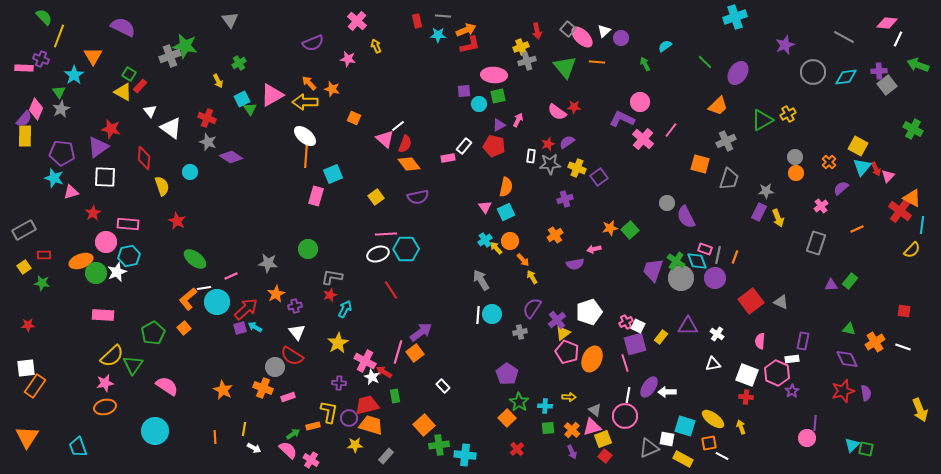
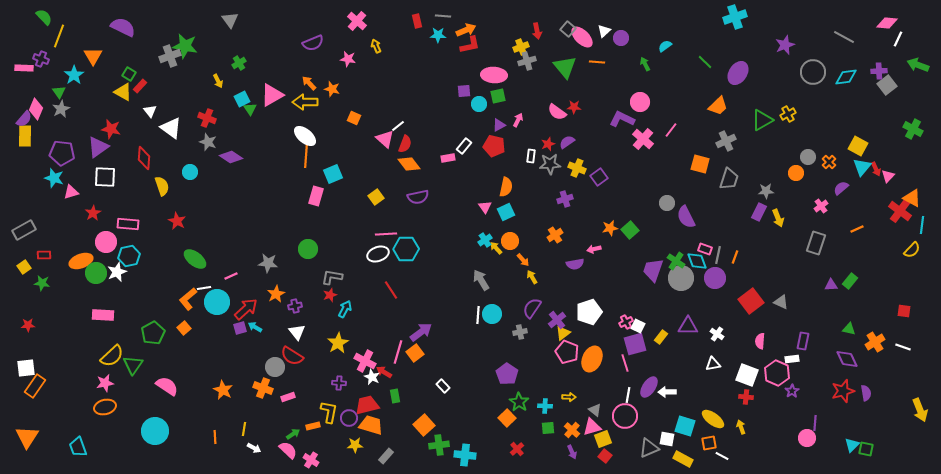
gray circle at (795, 157): moved 13 px right
